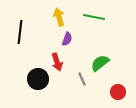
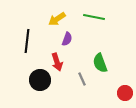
yellow arrow: moved 2 px left, 2 px down; rotated 108 degrees counterclockwise
black line: moved 7 px right, 9 px down
green semicircle: rotated 72 degrees counterclockwise
black circle: moved 2 px right, 1 px down
red circle: moved 7 px right, 1 px down
